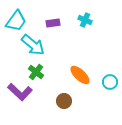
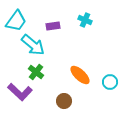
purple rectangle: moved 3 px down
